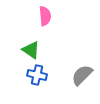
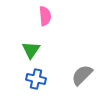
green triangle: rotated 30 degrees clockwise
blue cross: moved 1 px left, 4 px down
